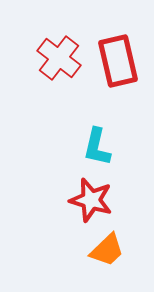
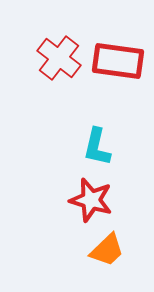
red rectangle: rotated 69 degrees counterclockwise
